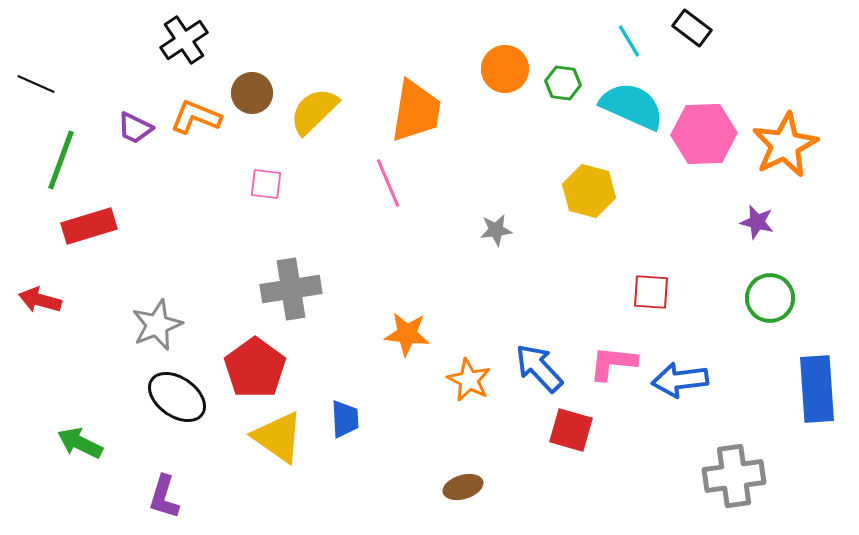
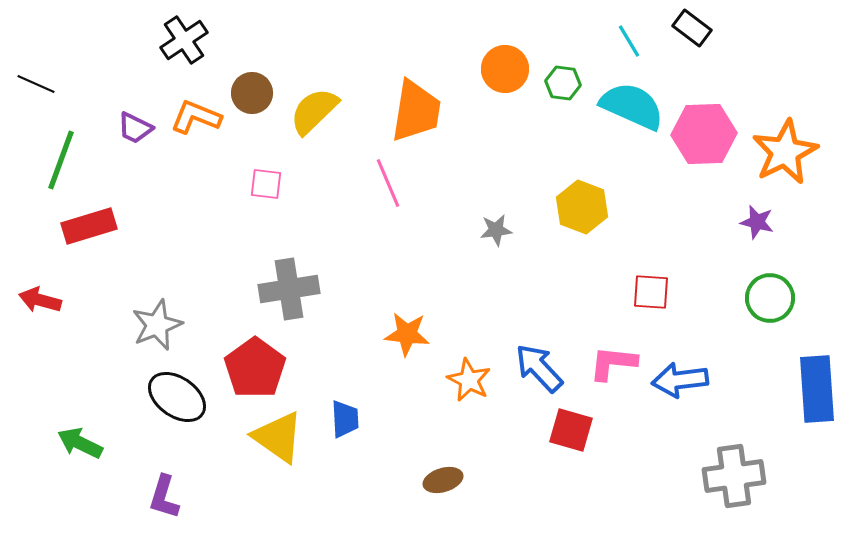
orange star at (785, 145): moved 7 px down
yellow hexagon at (589, 191): moved 7 px left, 16 px down; rotated 6 degrees clockwise
gray cross at (291, 289): moved 2 px left
brown ellipse at (463, 487): moved 20 px left, 7 px up
